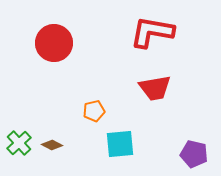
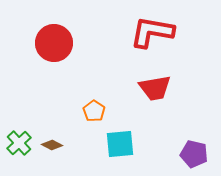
orange pentagon: rotated 25 degrees counterclockwise
